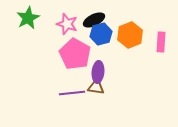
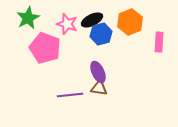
black ellipse: moved 2 px left
orange hexagon: moved 13 px up
pink rectangle: moved 2 px left
pink pentagon: moved 30 px left, 6 px up; rotated 8 degrees counterclockwise
purple ellipse: rotated 30 degrees counterclockwise
brown triangle: moved 3 px right, 1 px down
purple line: moved 2 px left, 2 px down
